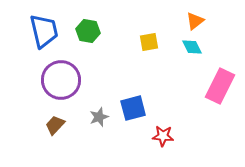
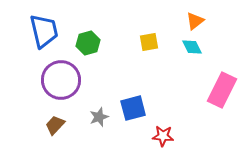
green hexagon: moved 12 px down; rotated 25 degrees counterclockwise
pink rectangle: moved 2 px right, 4 px down
